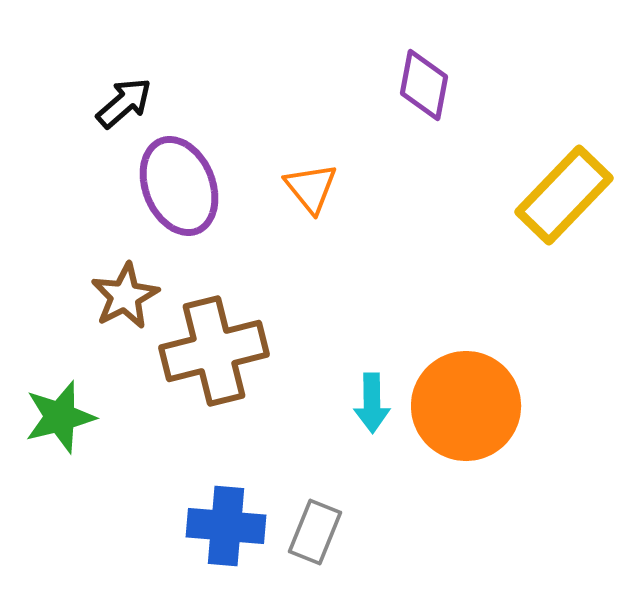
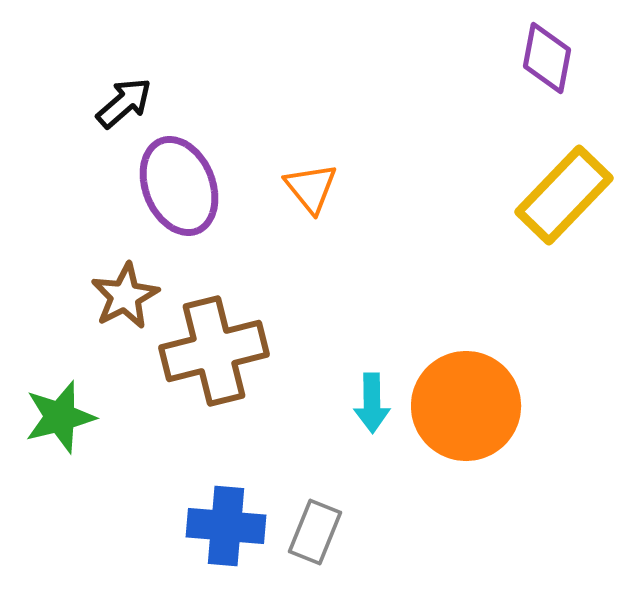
purple diamond: moved 123 px right, 27 px up
